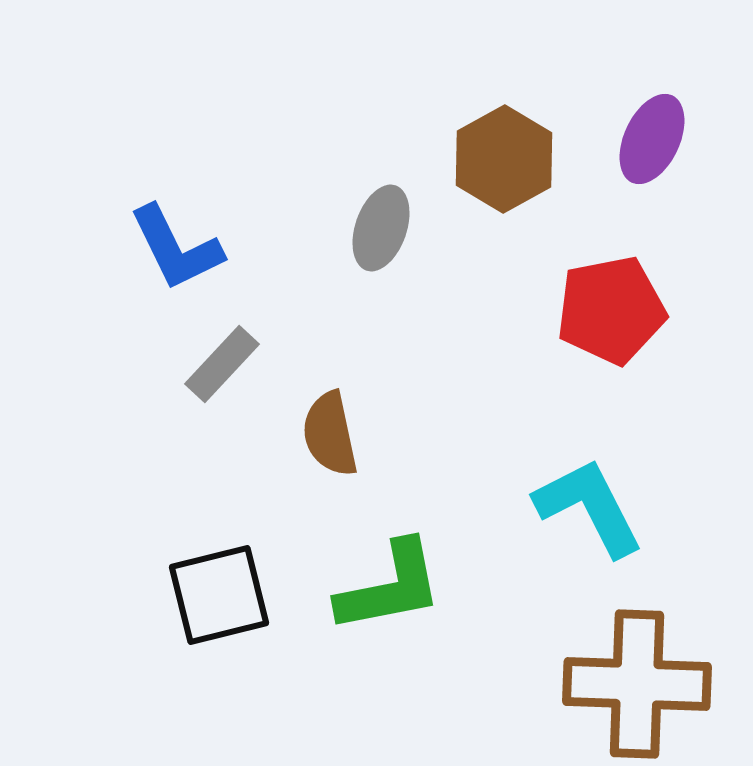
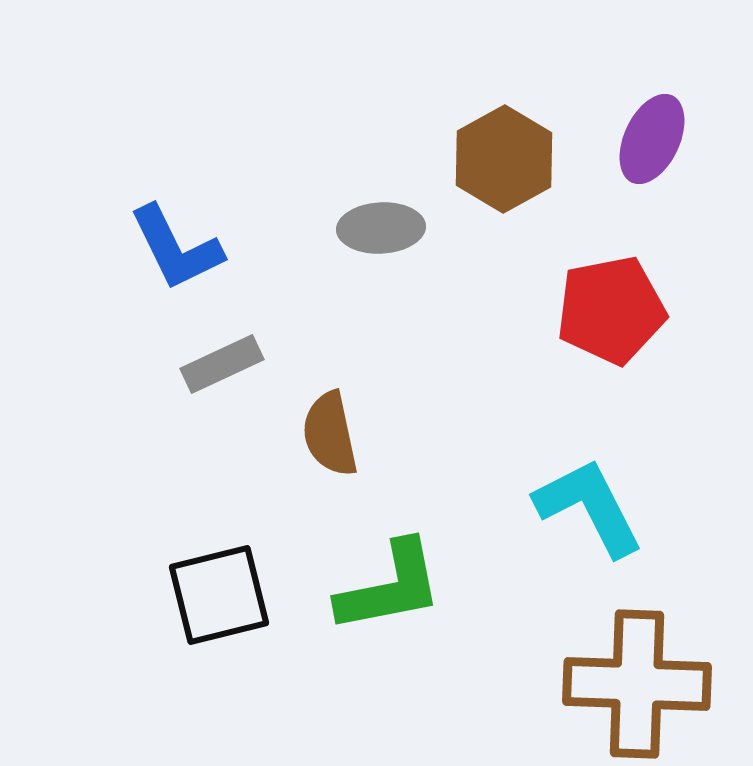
gray ellipse: rotated 68 degrees clockwise
gray rectangle: rotated 22 degrees clockwise
